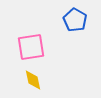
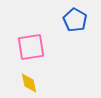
yellow diamond: moved 4 px left, 3 px down
